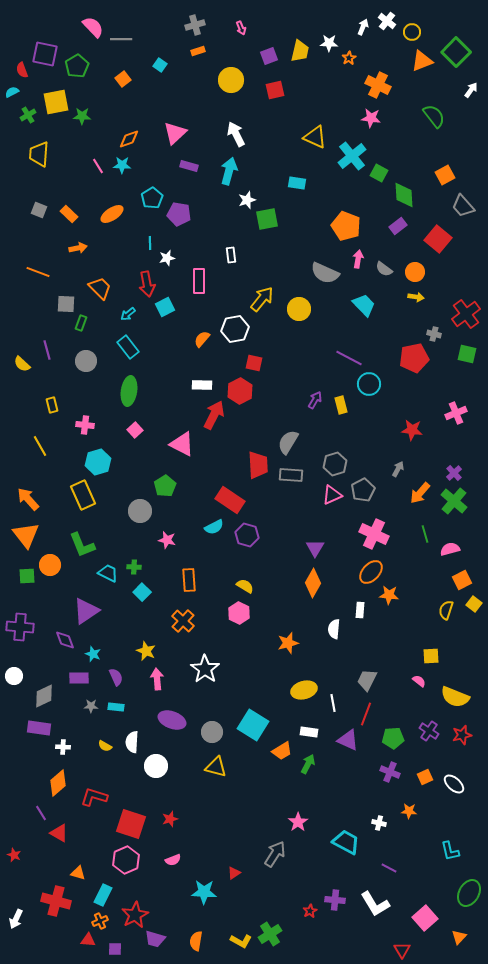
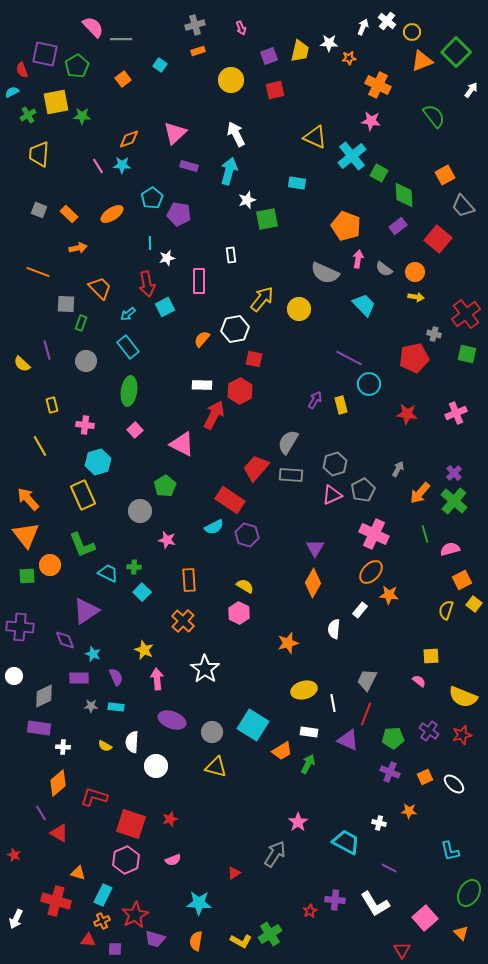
orange star at (349, 58): rotated 24 degrees clockwise
pink star at (371, 118): moved 3 px down
red square at (254, 363): moved 4 px up
red star at (412, 430): moved 5 px left, 16 px up
red trapezoid at (258, 465): moved 2 px left, 3 px down; rotated 136 degrees counterclockwise
white rectangle at (360, 610): rotated 35 degrees clockwise
yellow star at (146, 651): moved 2 px left, 1 px up
yellow semicircle at (455, 697): moved 8 px right
cyan star at (204, 892): moved 5 px left, 11 px down
orange cross at (100, 921): moved 2 px right
orange triangle at (459, 937): moved 2 px right, 4 px up; rotated 28 degrees counterclockwise
